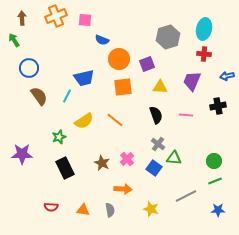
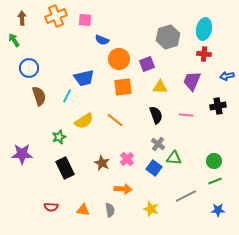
brown semicircle: rotated 18 degrees clockwise
